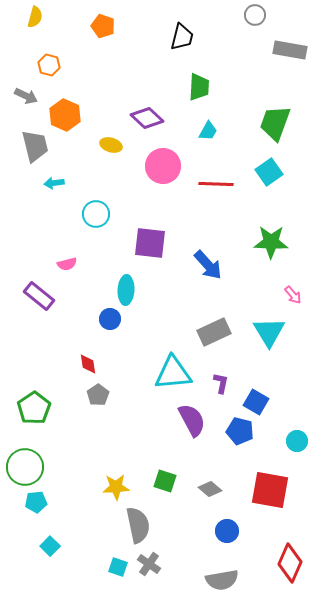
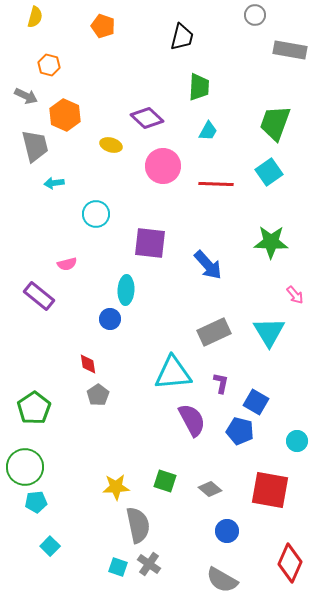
pink arrow at (293, 295): moved 2 px right
gray semicircle at (222, 580): rotated 40 degrees clockwise
